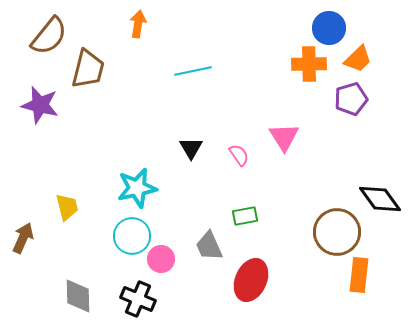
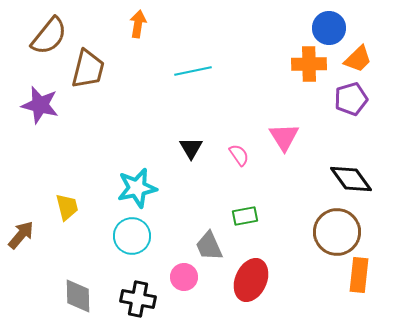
black diamond: moved 29 px left, 20 px up
brown arrow: moved 2 px left, 3 px up; rotated 16 degrees clockwise
pink circle: moved 23 px right, 18 px down
black cross: rotated 12 degrees counterclockwise
